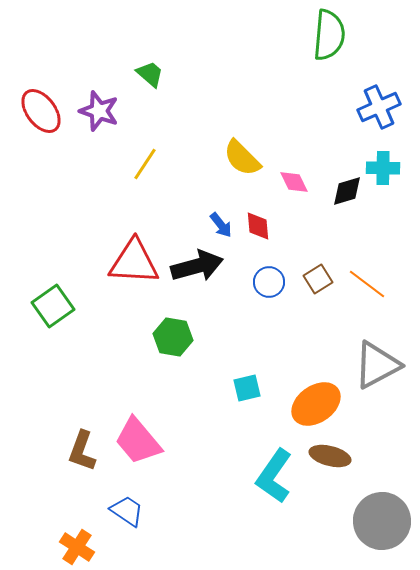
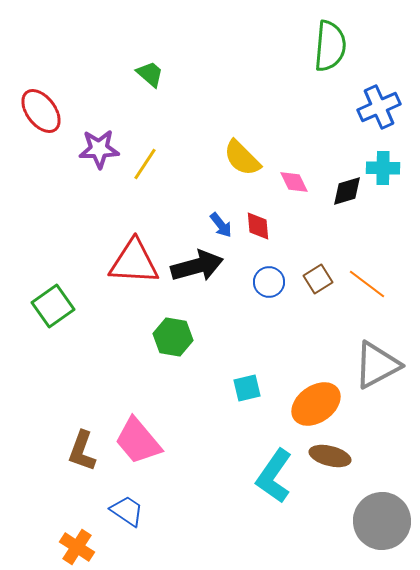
green semicircle: moved 1 px right, 11 px down
purple star: moved 38 px down; rotated 21 degrees counterclockwise
